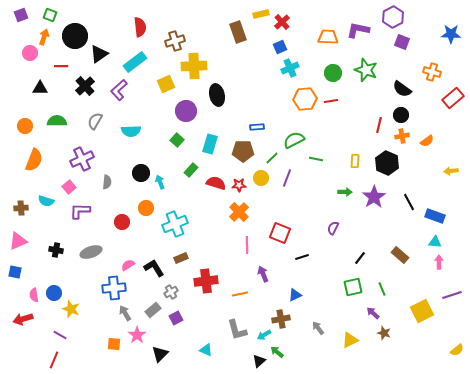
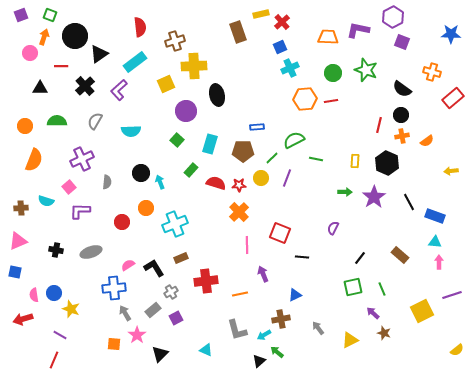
black line at (302, 257): rotated 24 degrees clockwise
